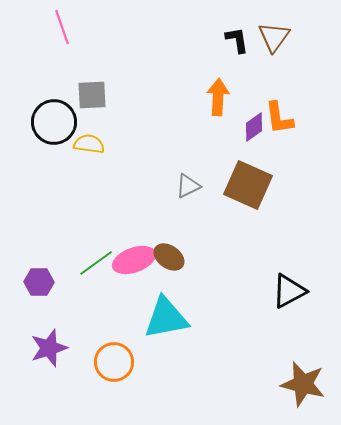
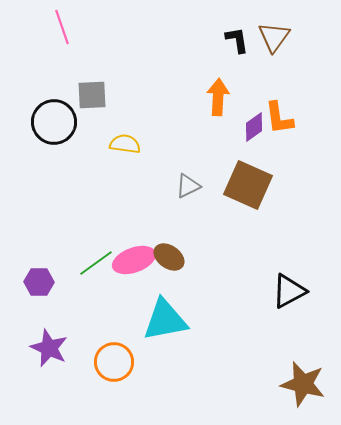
yellow semicircle: moved 36 px right
cyan triangle: moved 1 px left, 2 px down
purple star: rotated 30 degrees counterclockwise
